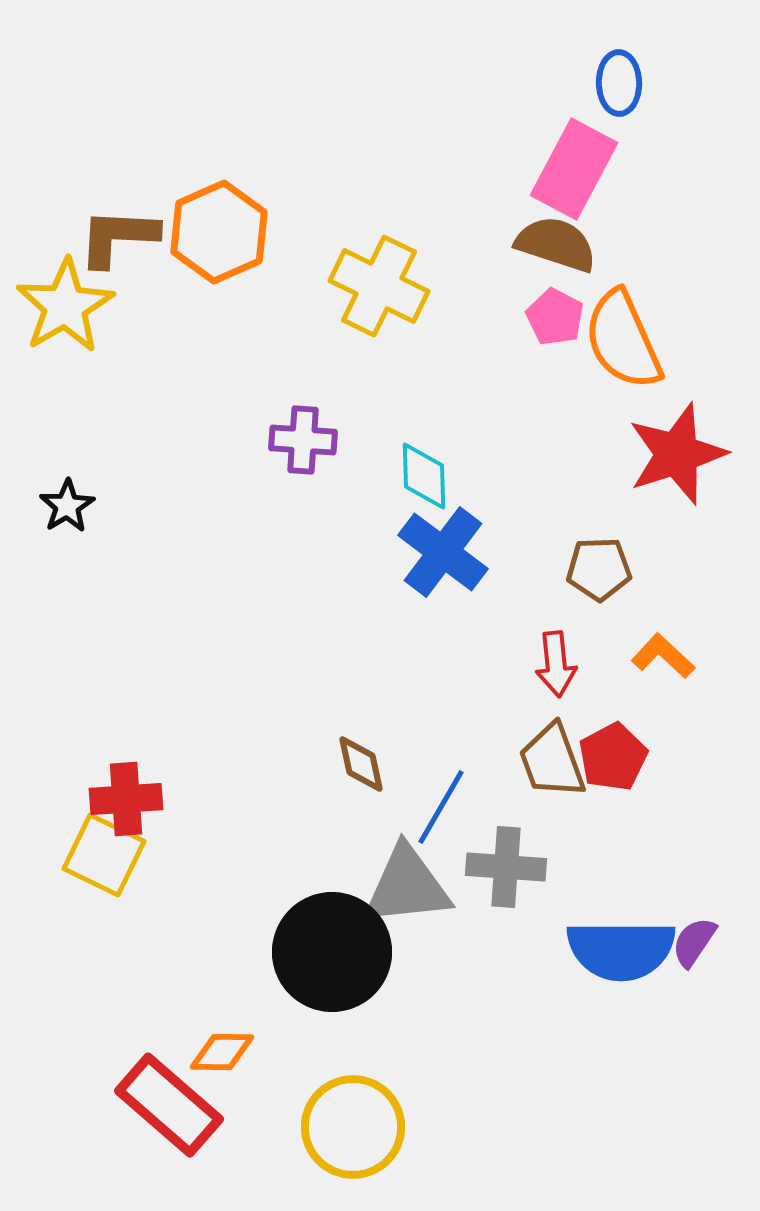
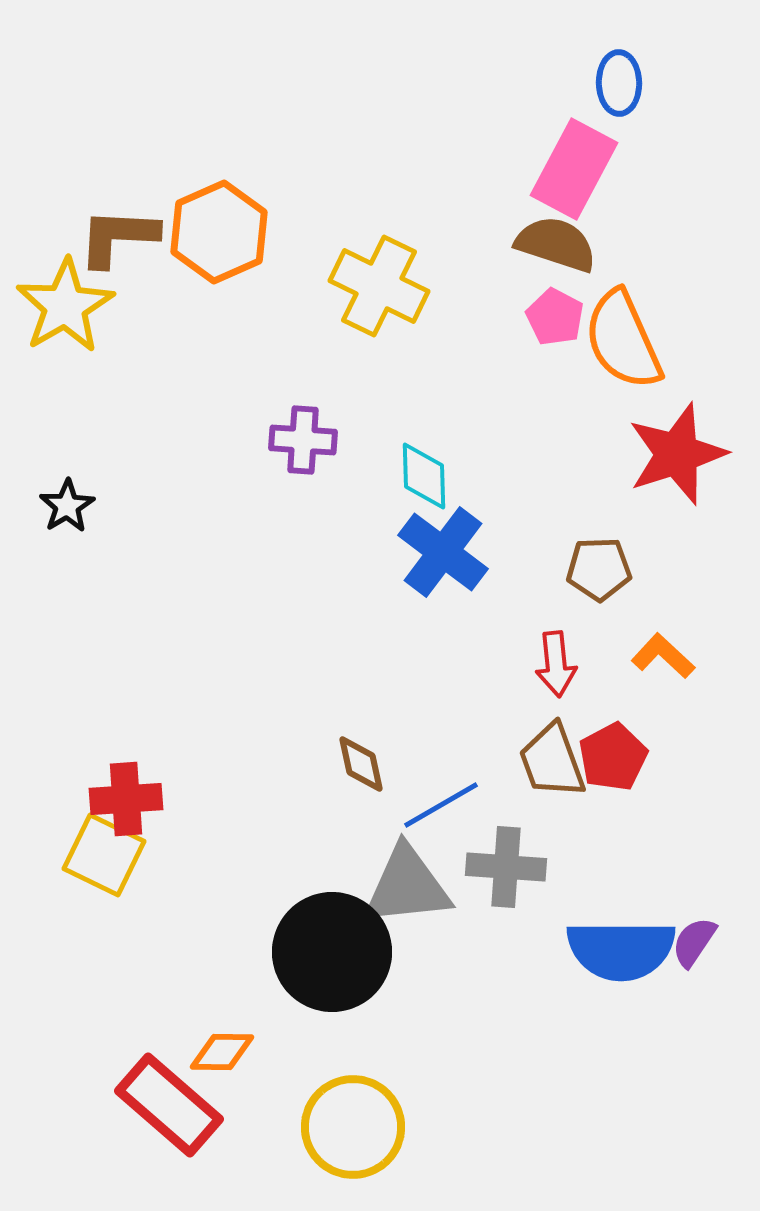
blue line: moved 2 px up; rotated 30 degrees clockwise
